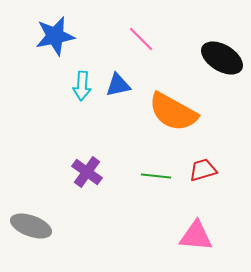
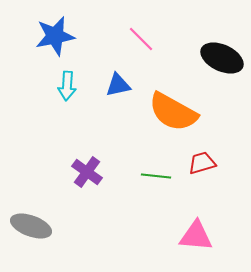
black ellipse: rotated 6 degrees counterclockwise
cyan arrow: moved 15 px left
red trapezoid: moved 1 px left, 7 px up
